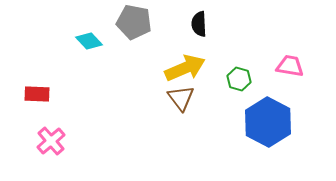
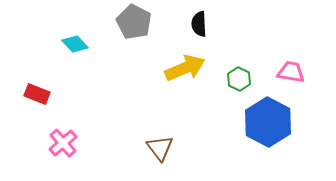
gray pentagon: rotated 16 degrees clockwise
cyan diamond: moved 14 px left, 3 px down
pink trapezoid: moved 1 px right, 6 px down
green hexagon: rotated 10 degrees clockwise
red rectangle: rotated 20 degrees clockwise
brown triangle: moved 21 px left, 50 px down
pink cross: moved 12 px right, 2 px down
